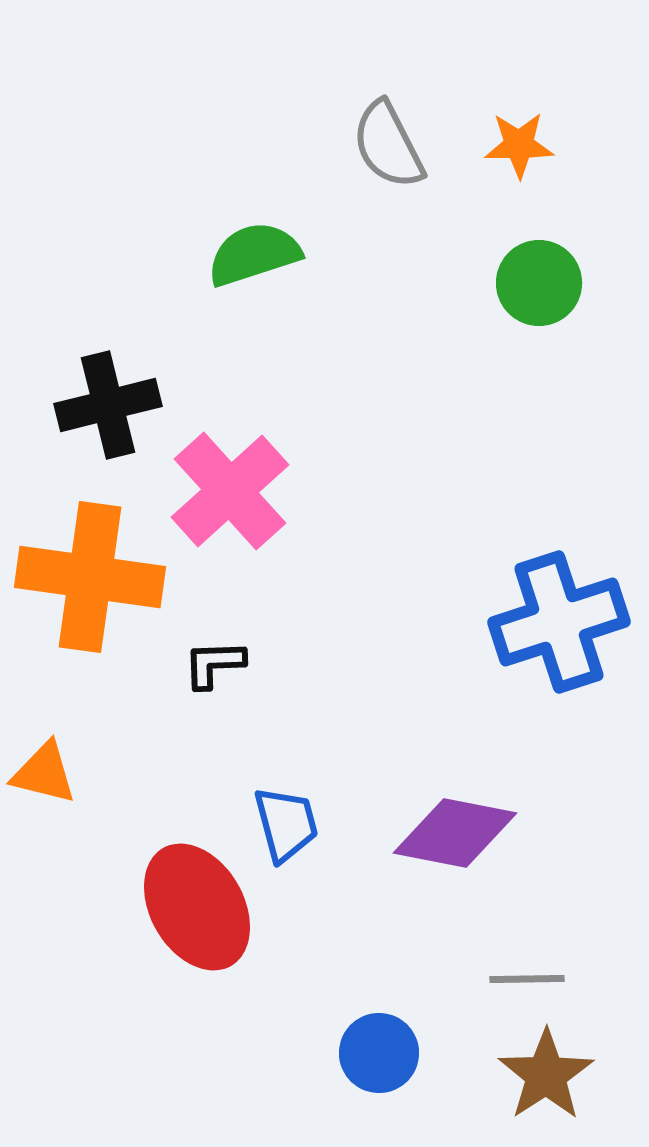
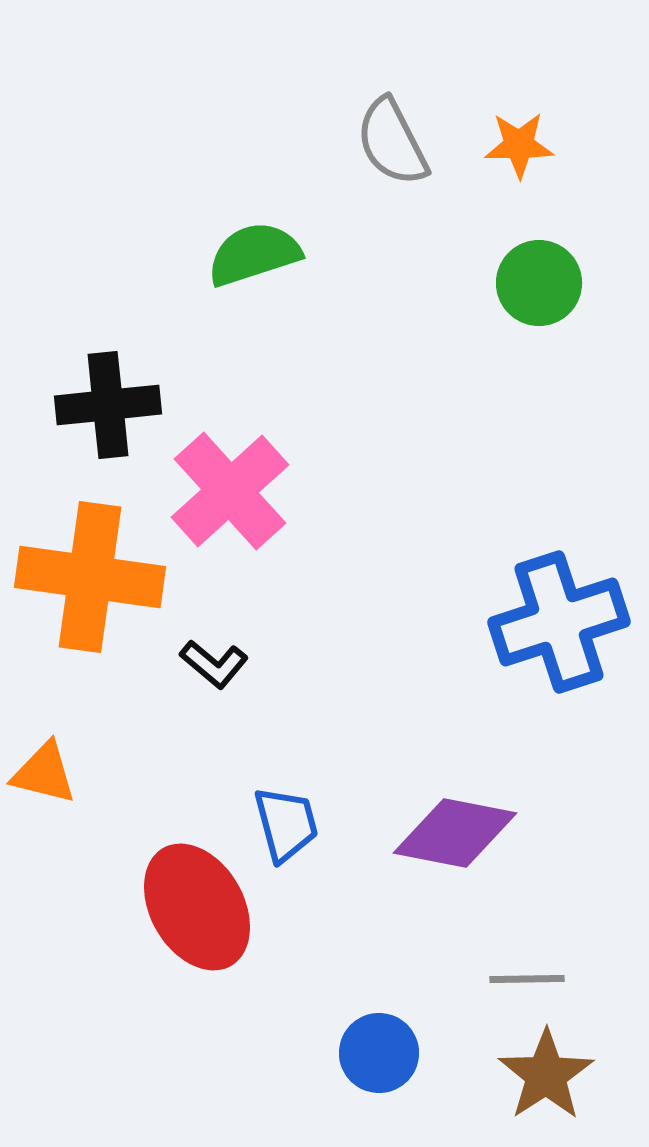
gray semicircle: moved 4 px right, 3 px up
black cross: rotated 8 degrees clockwise
black L-shape: rotated 138 degrees counterclockwise
